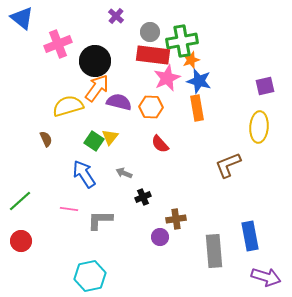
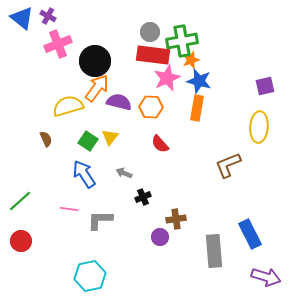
purple cross: moved 68 px left; rotated 14 degrees counterclockwise
orange rectangle: rotated 20 degrees clockwise
green square: moved 6 px left
blue rectangle: moved 2 px up; rotated 16 degrees counterclockwise
